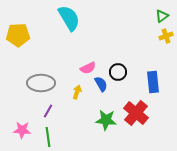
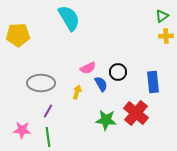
yellow cross: rotated 16 degrees clockwise
